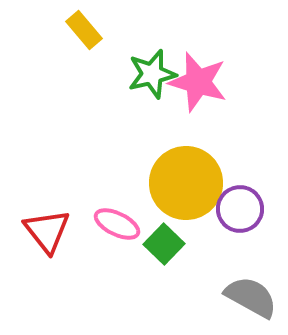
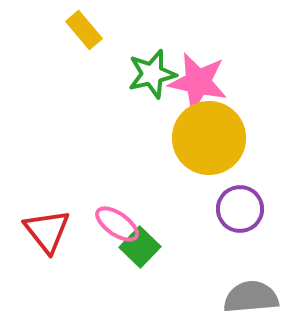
pink star: rotated 4 degrees counterclockwise
yellow circle: moved 23 px right, 45 px up
pink ellipse: rotated 9 degrees clockwise
green square: moved 24 px left, 3 px down
gray semicircle: rotated 34 degrees counterclockwise
